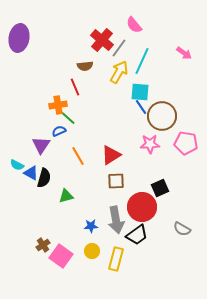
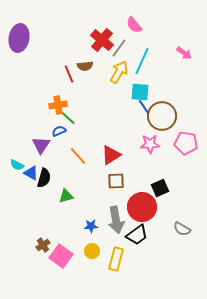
red line: moved 6 px left, 13 px up
blue line: moved 3 px right
orange line: rotated 12 degrees counterclockwise
